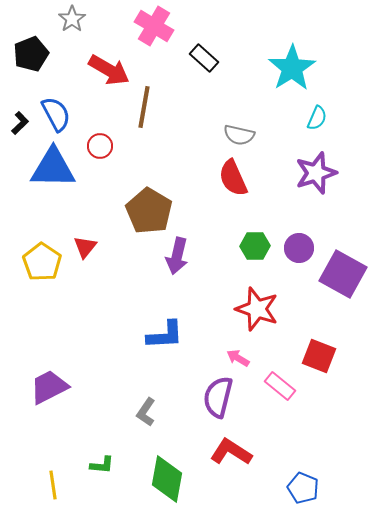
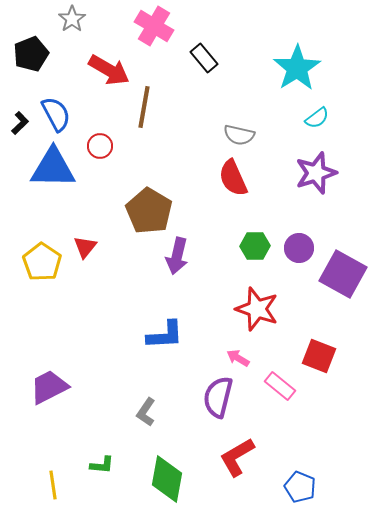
black rectangle: rotated 8 degrees clockwise
cyan star: moved 5 px right
cyan semicircle: rotated 30 degrees clockwise
red L-shape: moved 6 px right, 5 px down; rotated 63 degrees counterclockwise
blue pentagon: moved 3 px left, 1 px up
